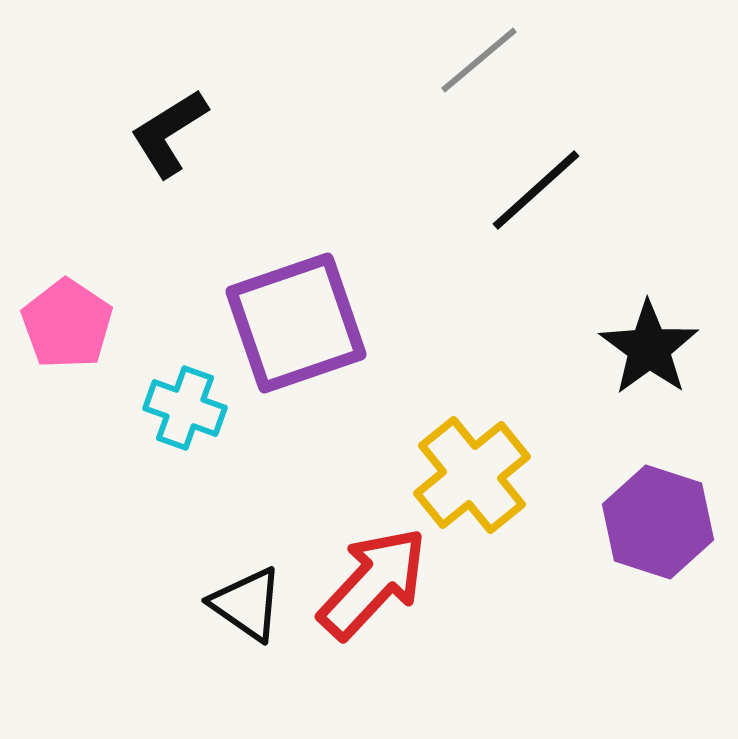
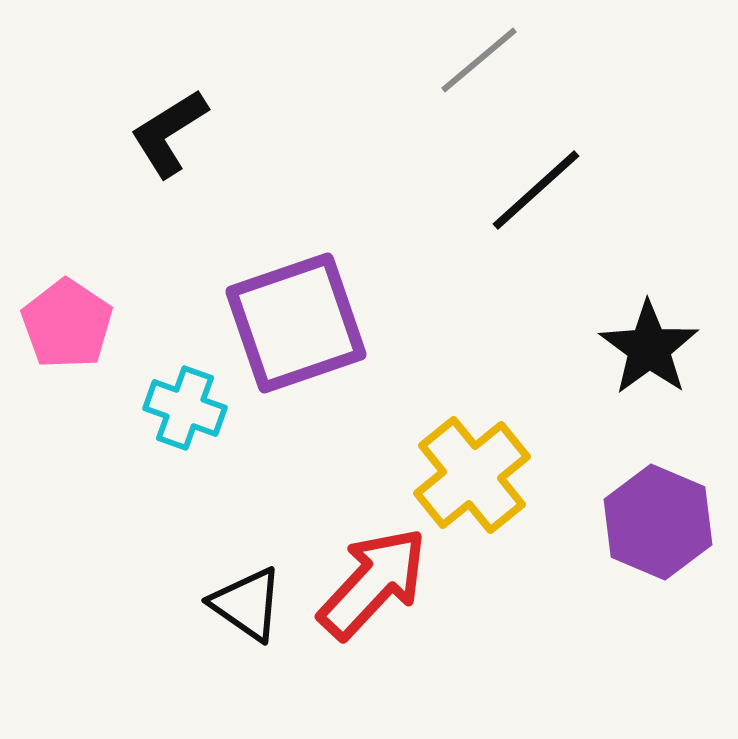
purple hexagon: rotated 5 degrees clockwise
